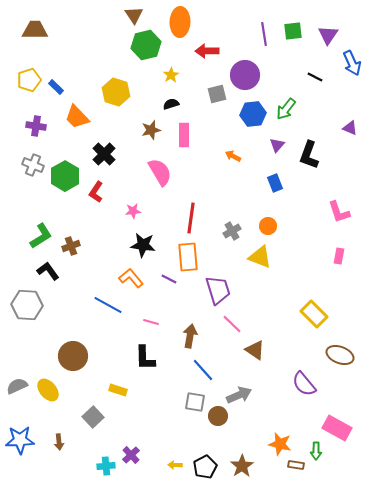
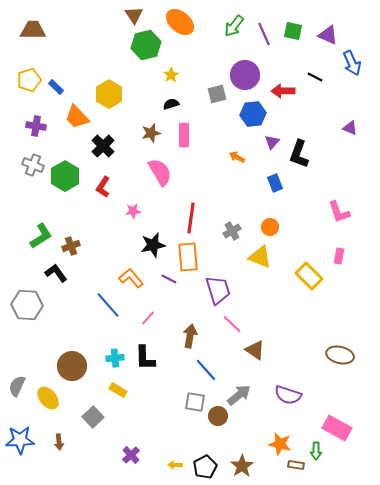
orange ellipse at (180, 22): rotated 52 degrees counterclockwise
brown trapezoid at (35, 30): moved 2 px left
green square at (293, 31): rotated 18 degrees clockwise
purple line at (264, 34): rotated 15 degrees counterclockwise
purple triangle at (328, 35): rotated 40 degrees counterclockwise
red arrow at (207, 51): moved 76 px right, 40 px down
yellow hexagon at (116, 92): moved 7 px left, 2 px down; rotated 12 degrees clockwise
green arrow at (286, 109): moved 52 px left, 83 px up
brown star at (151, 130): moved 3 px down
purple triangle at (277, 145): moved 5 px left, 3 px up
black cross at (104, 154): moved 1 px left, 8 px up
black L-shape at (309, 155): moved 10 px left, 1 px up
orange arrow at (233, 156): moved 4 px right, 1 px down
red L-shape at (96, 192): moved 7 px right, 5 px up
orange circle at (268, 226): moved 2 px right, 1 px down
black star at (143, 245): moved 10 px right; rotated 20 degrees counterclockwise
black L-shape at (48, 271): moved 8 px right, 2 px down
blue line at (108, 305): rotated 20 degrees clockwise
yellow rectangle at (314, 314): moved 5 px left, 38 px up
pink line at (151, 322): moved 3 px left, 4 px up; rotated 63 degrees counterclockwise
brown ellipse at (340, 355): rotated 8 degrees counterclockwise
brown circle at (73, 356): moved 1 px left, 10 px down
blue line at (203, 370): moved 3 px right
purple semicircle at (304, 384): moved 16 px left, 11 px down; rotated 32 degrees counterclockwise
gray semicircle at (17, 386): rotated 40 degrees counterclockwise
yellow ellipse at (48, 390): moved 8 px down
yellow rectangle at (118, 390): rotated 12 degrees clockwise
gray arrow at (239, 395): rotated 15 degrees counterclockwise
cyan cross at (106, 466): moved 9 px right, 108 px up
